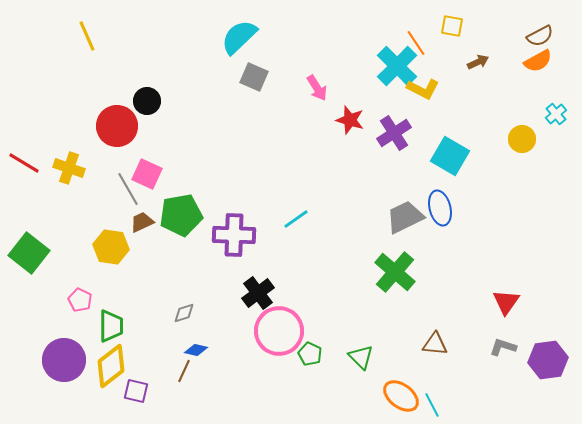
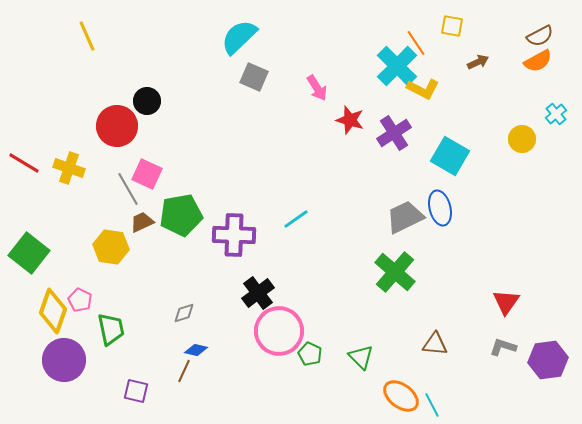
green trapezoid at (111, 326): moved 3 px down; rotated 12 degrees counterclockwise
yellow diamond at (111, 366): moved 58 px left, 55 px up; rotated 33 degrees counterclockwise
